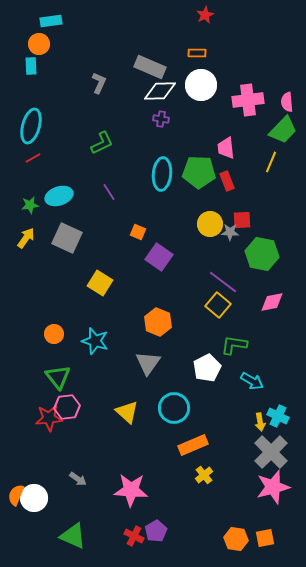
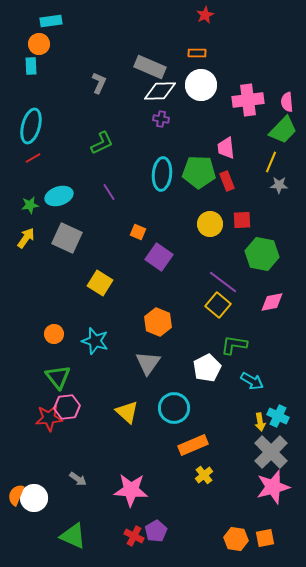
gray star at (230, 232): moved 49 px right, 47 px up
